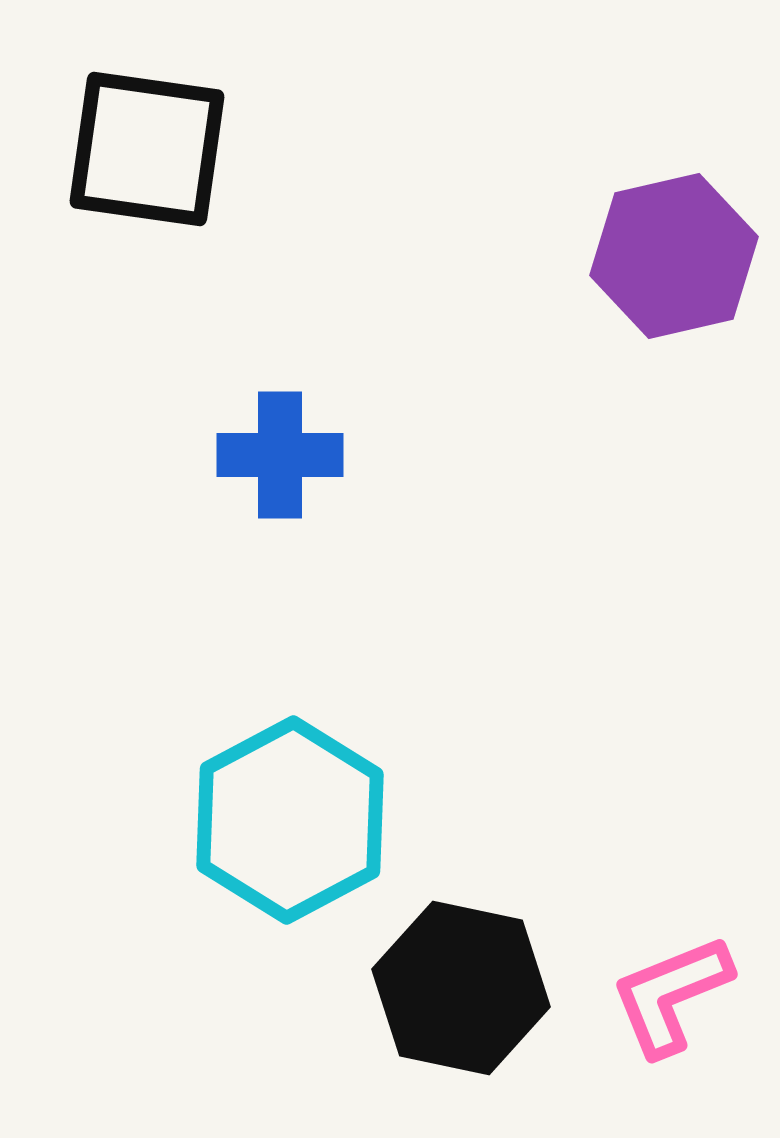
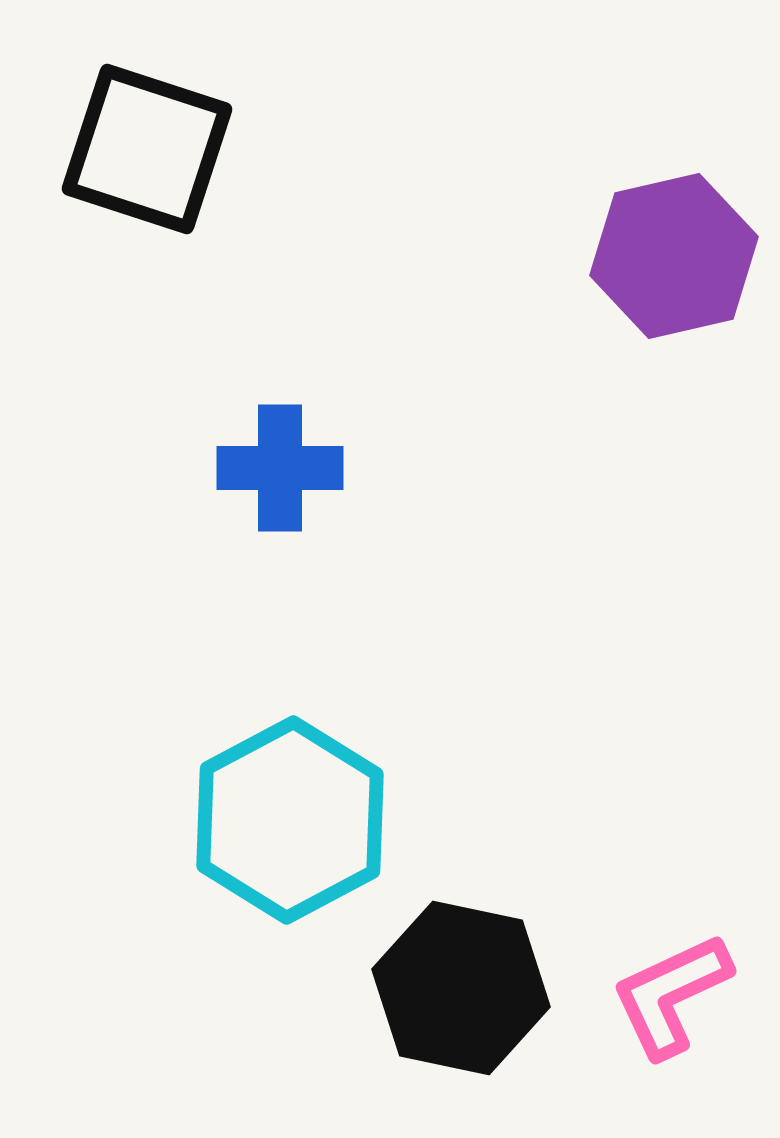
black square: rotated 10 degrees clockwise
blue cross: moved 13 px down
pink L-shape: rotated 3 degrees counterclockwise
